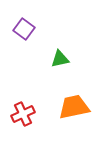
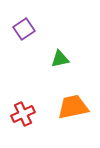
purple square: rotated 20 degrees clockwise
orange trapezoid: moved 1 px left
